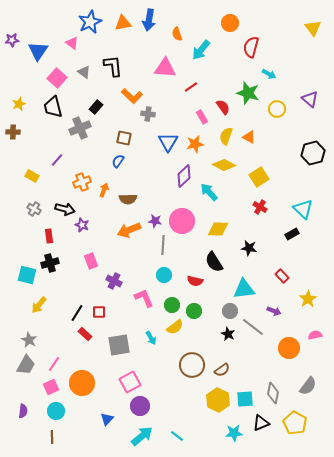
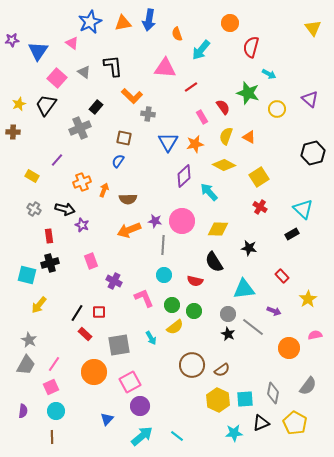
black trapezoid at (53, 107): moved 7 px left, 2 px up; rotated 50 degrees clockwise
gray circle at (230, 311): moved 2 px left, 3 px down
orange circle at (82, 383): moved 12 px right, 11 px up
